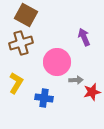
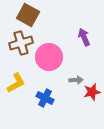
brown square: moved 2 px right
pink circle: moved 8 px left, 5 px up
yellow L-shape: rotated 30 degrees clockwise
blue cross: moved 1 px right; rotated 18 degrees clockwise
